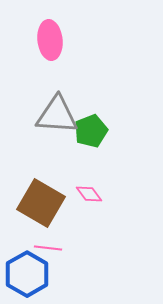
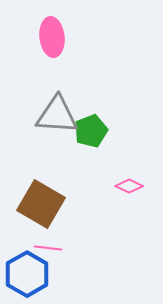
pink ellipse: moved 2 px right, 3 px up
pink diamond: moved 40 px right, 8 px up; rotated 28 degrees counterclockwise
brown square: moved 1 px down
